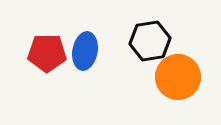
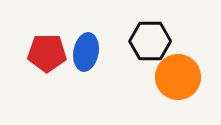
black hexagon: rotated 9 degrees clockwise
blue ellipse: moved 1 px right, 1 px down
